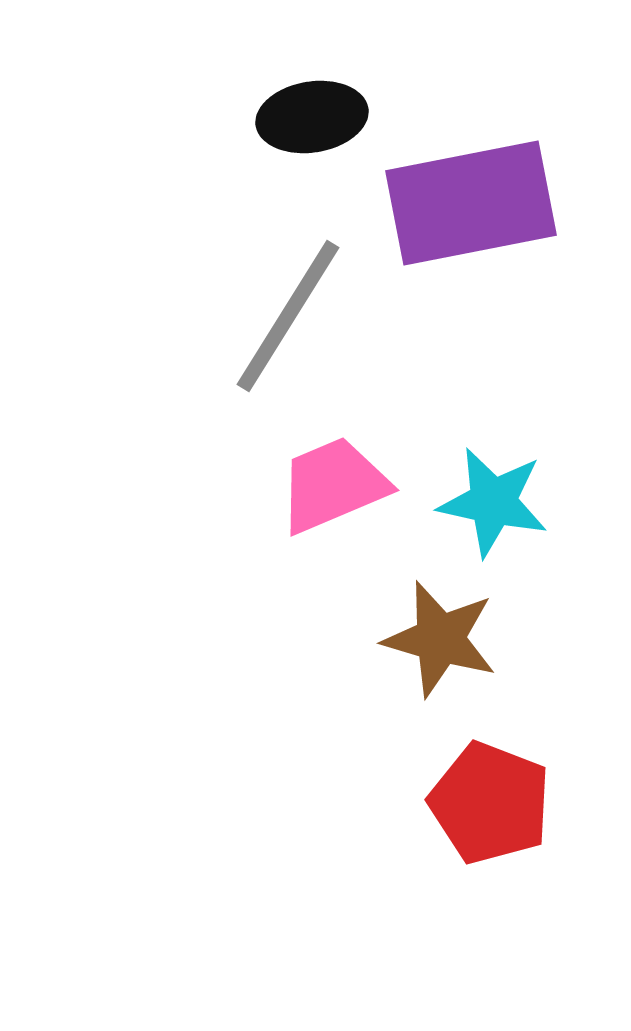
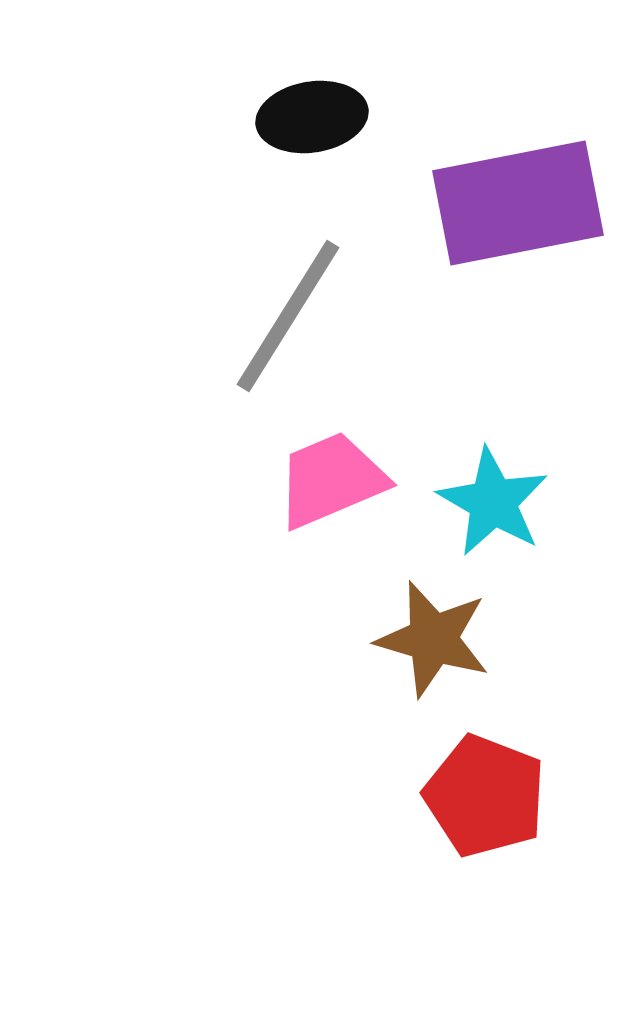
purple rectangle: moved 47 px right
pink trapezoid: moved 2 px left, 5 px up
cyan star: rotated 18 degrees clockwise
brown star: moved 7 px left
red pentagon: moved 5 px left, 7 px up
